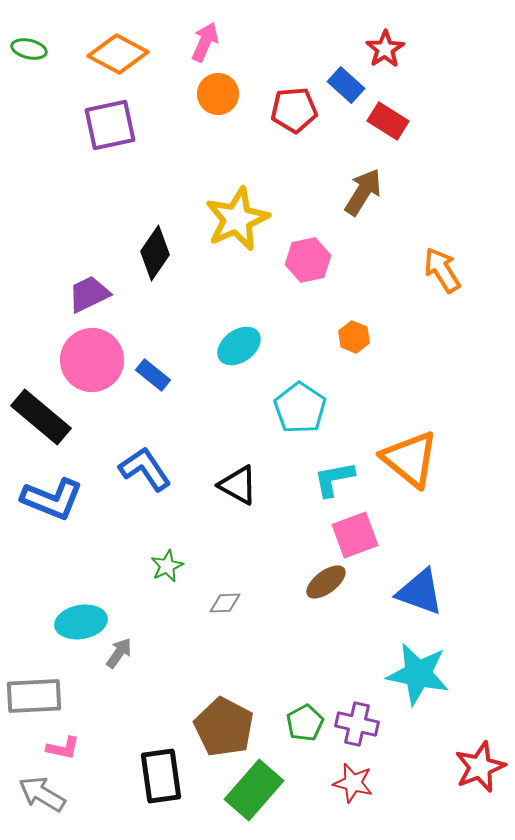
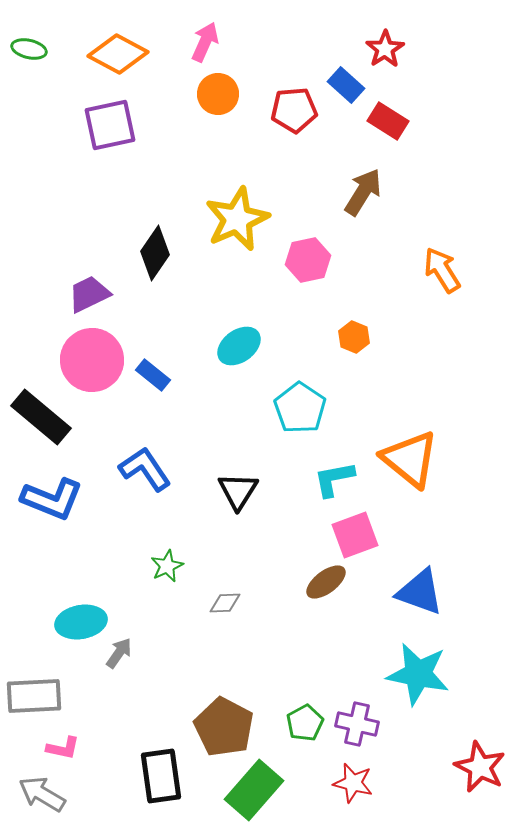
black triangle at (238, 485): moved 6 px down; rotated 33 degrees clockwise
red star at (480, 767): rotated 24 degrees counterclockwise
